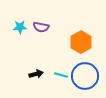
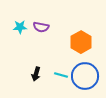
black arrow: rotated 120 degrees clockwise
